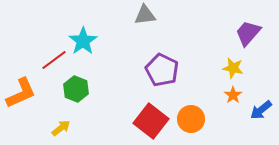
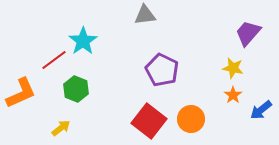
red square: moved 2 px left
